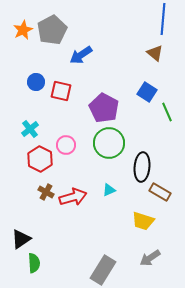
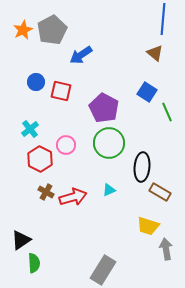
yellow trapezoid: moved 5 px right, 5 px down
black triangle: moved 1 px down
gray arrow: moved 16 px right, 9 px up; rotated 115 degrees clockwise
